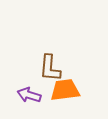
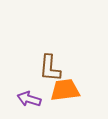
purple arrow: moved 4 px down
